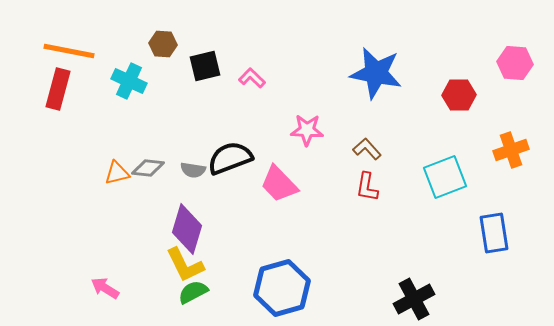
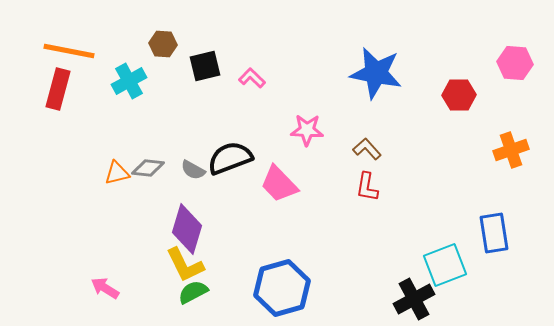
cyan cross: rotated 36 degrees clockwise
gray semicircle: rotated 20 degrees clockwise
cyan square: moved 88 px down
